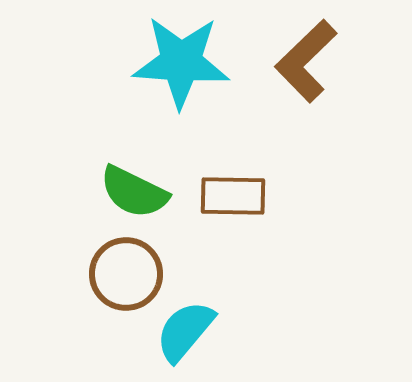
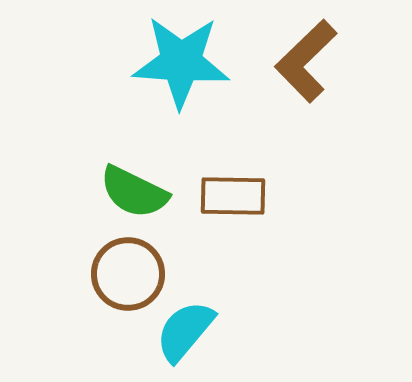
brown circle: moved 2 px right
